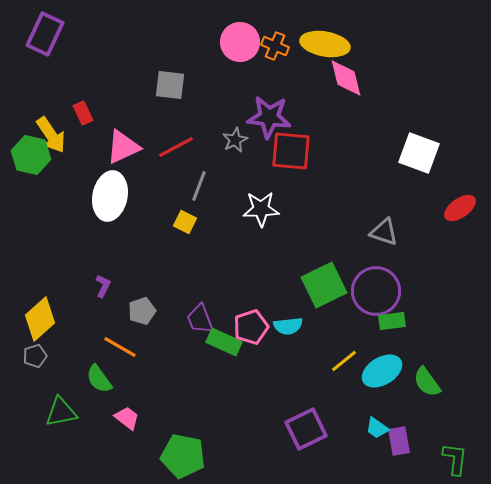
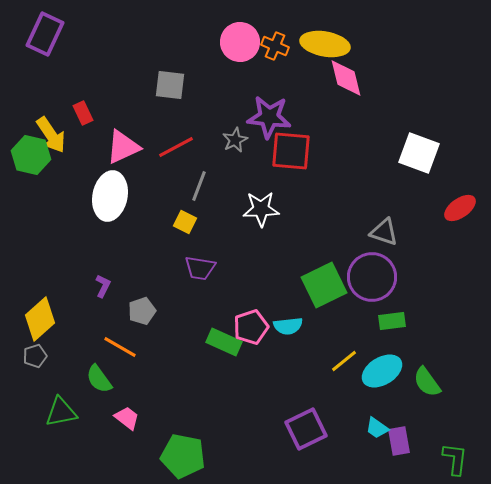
purple circle at (376, 291): moved 4 px left, 14 px up
purple trapezoid at (200, 319): moved 51 px up; rotated 60 degrees counterclockwise
